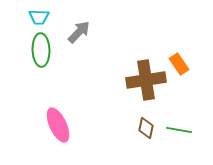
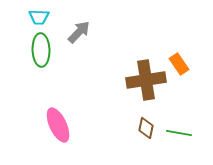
green line: moved 3 px down
